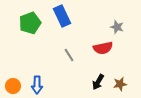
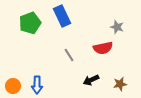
black arrow: moved 7 px left, 2 px up; rotated 35 degrees clockwise
